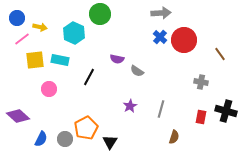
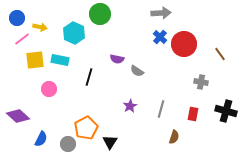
red circle: moved 4 px down
black line: rotated 12 degrees counterclockwise
red rectangle: moved 8 px left, 3 px up
gray circle: moved 3 px right, 5 px down
